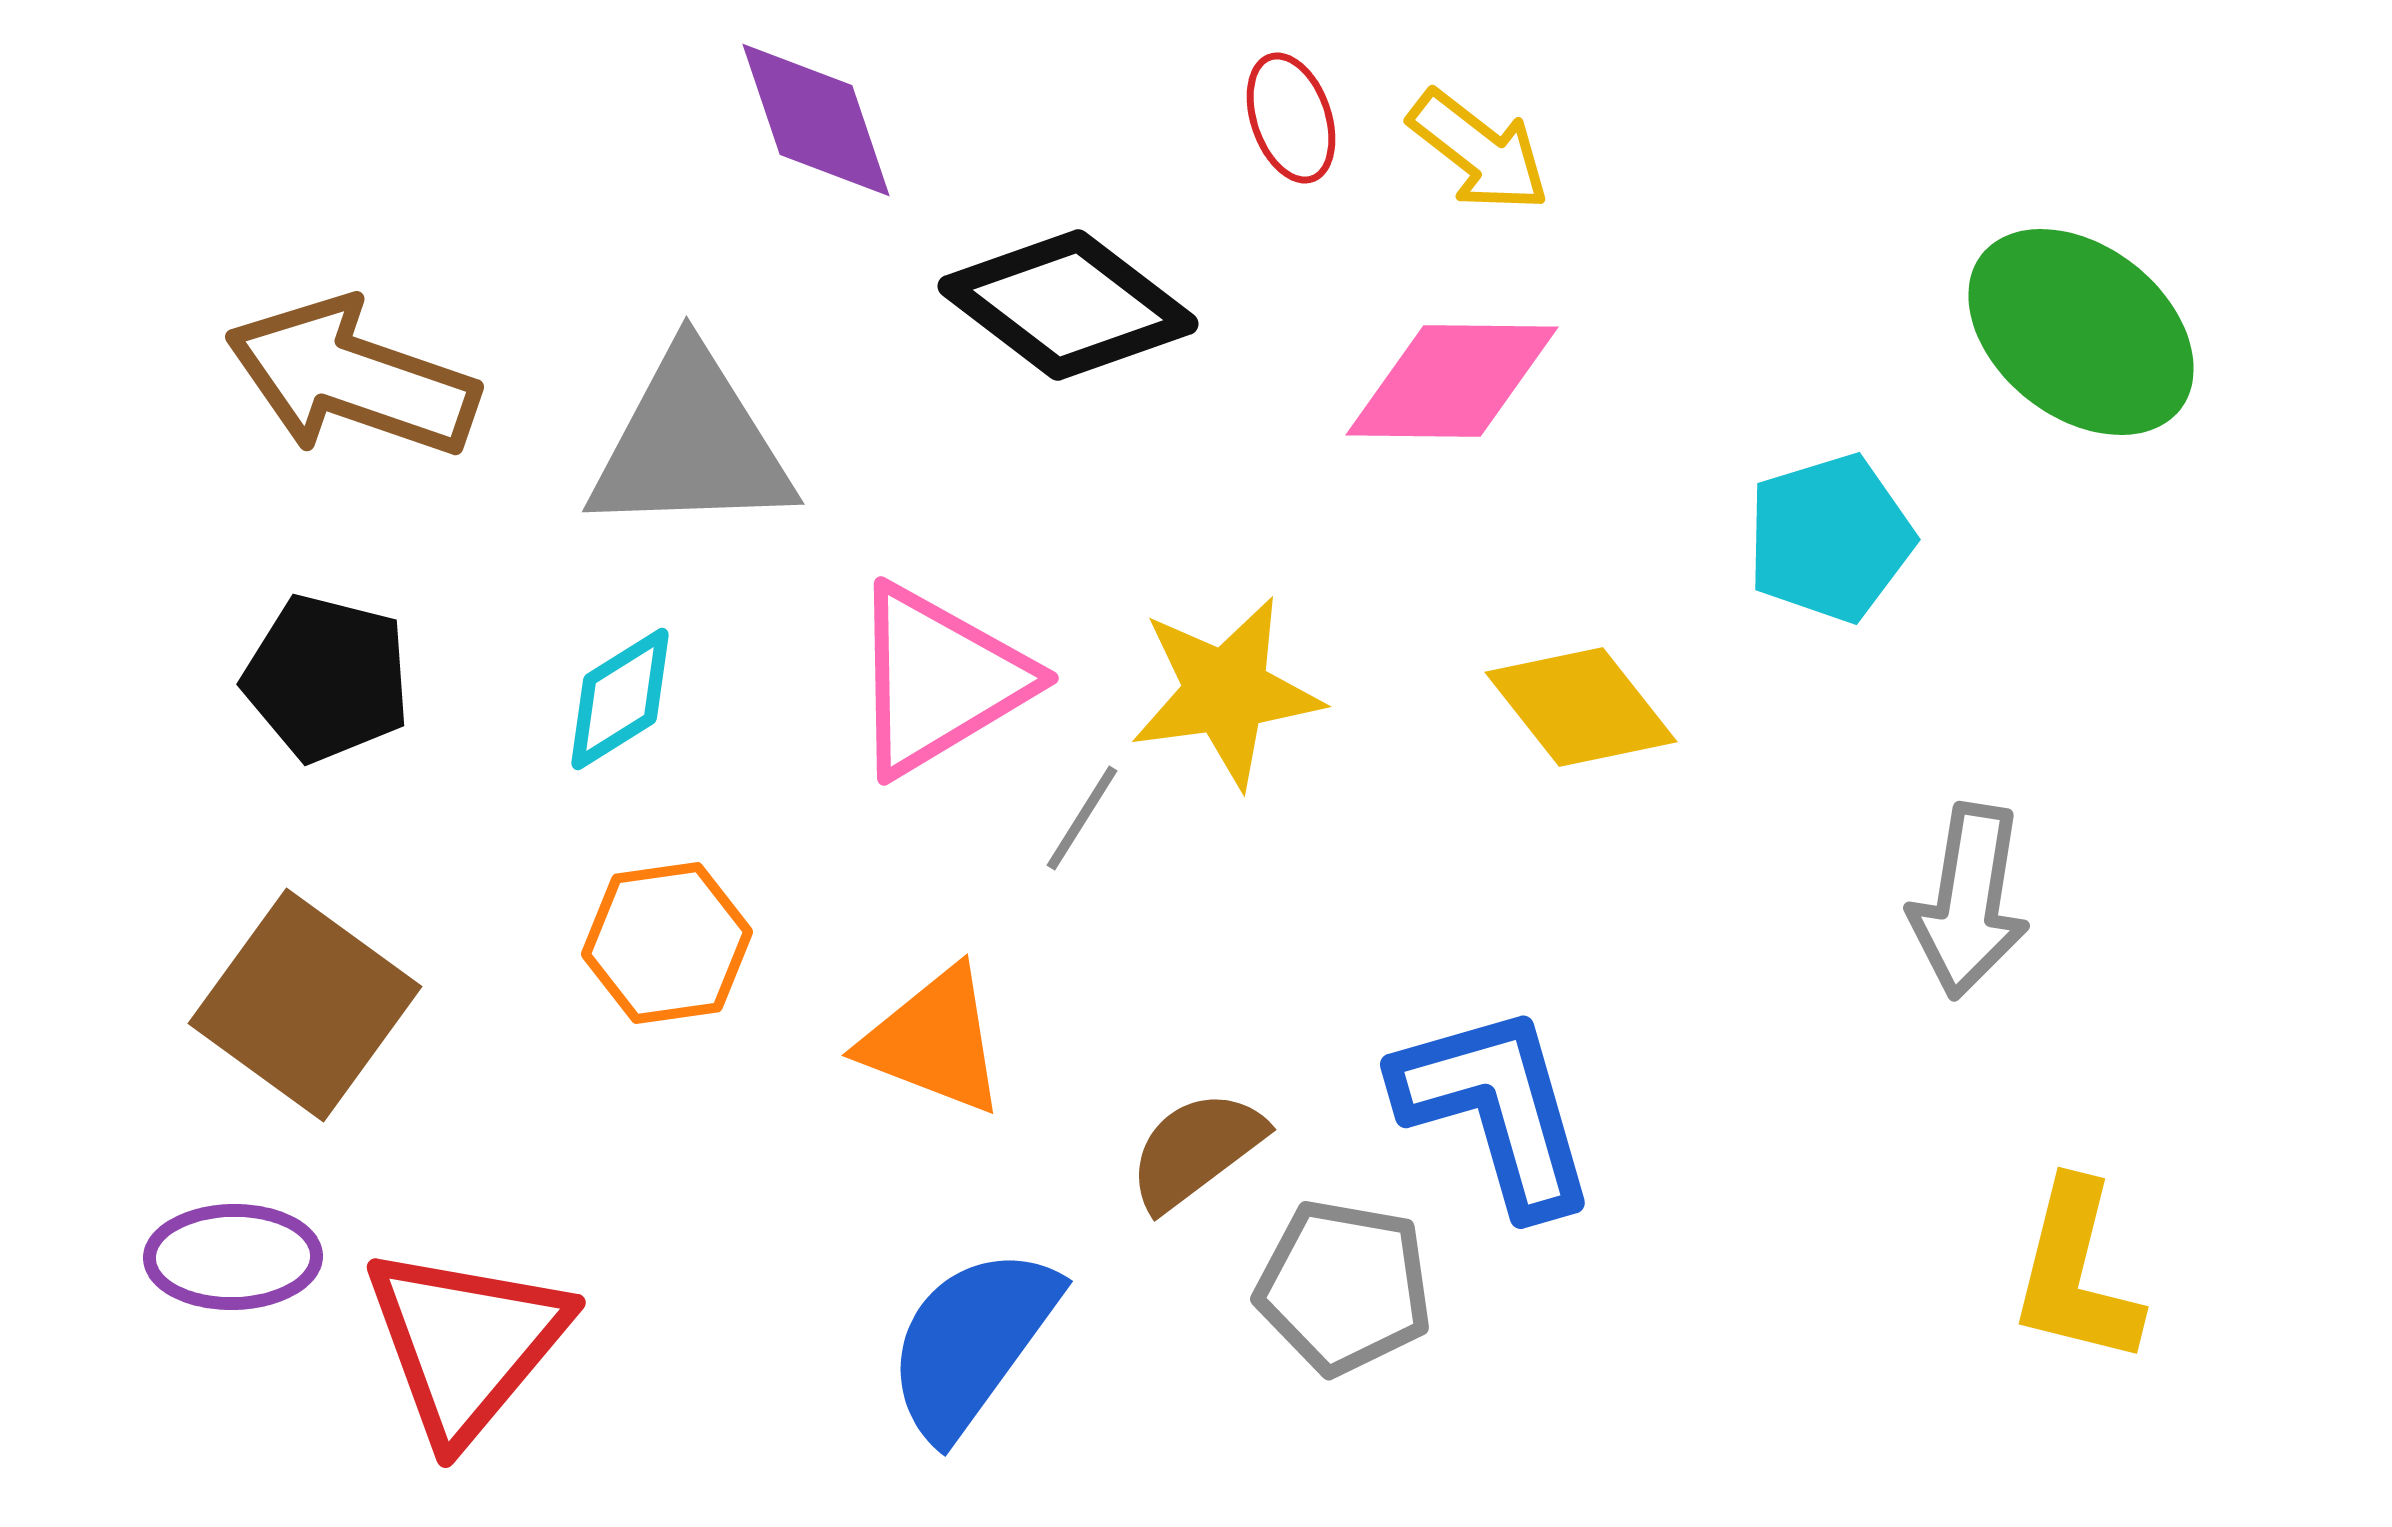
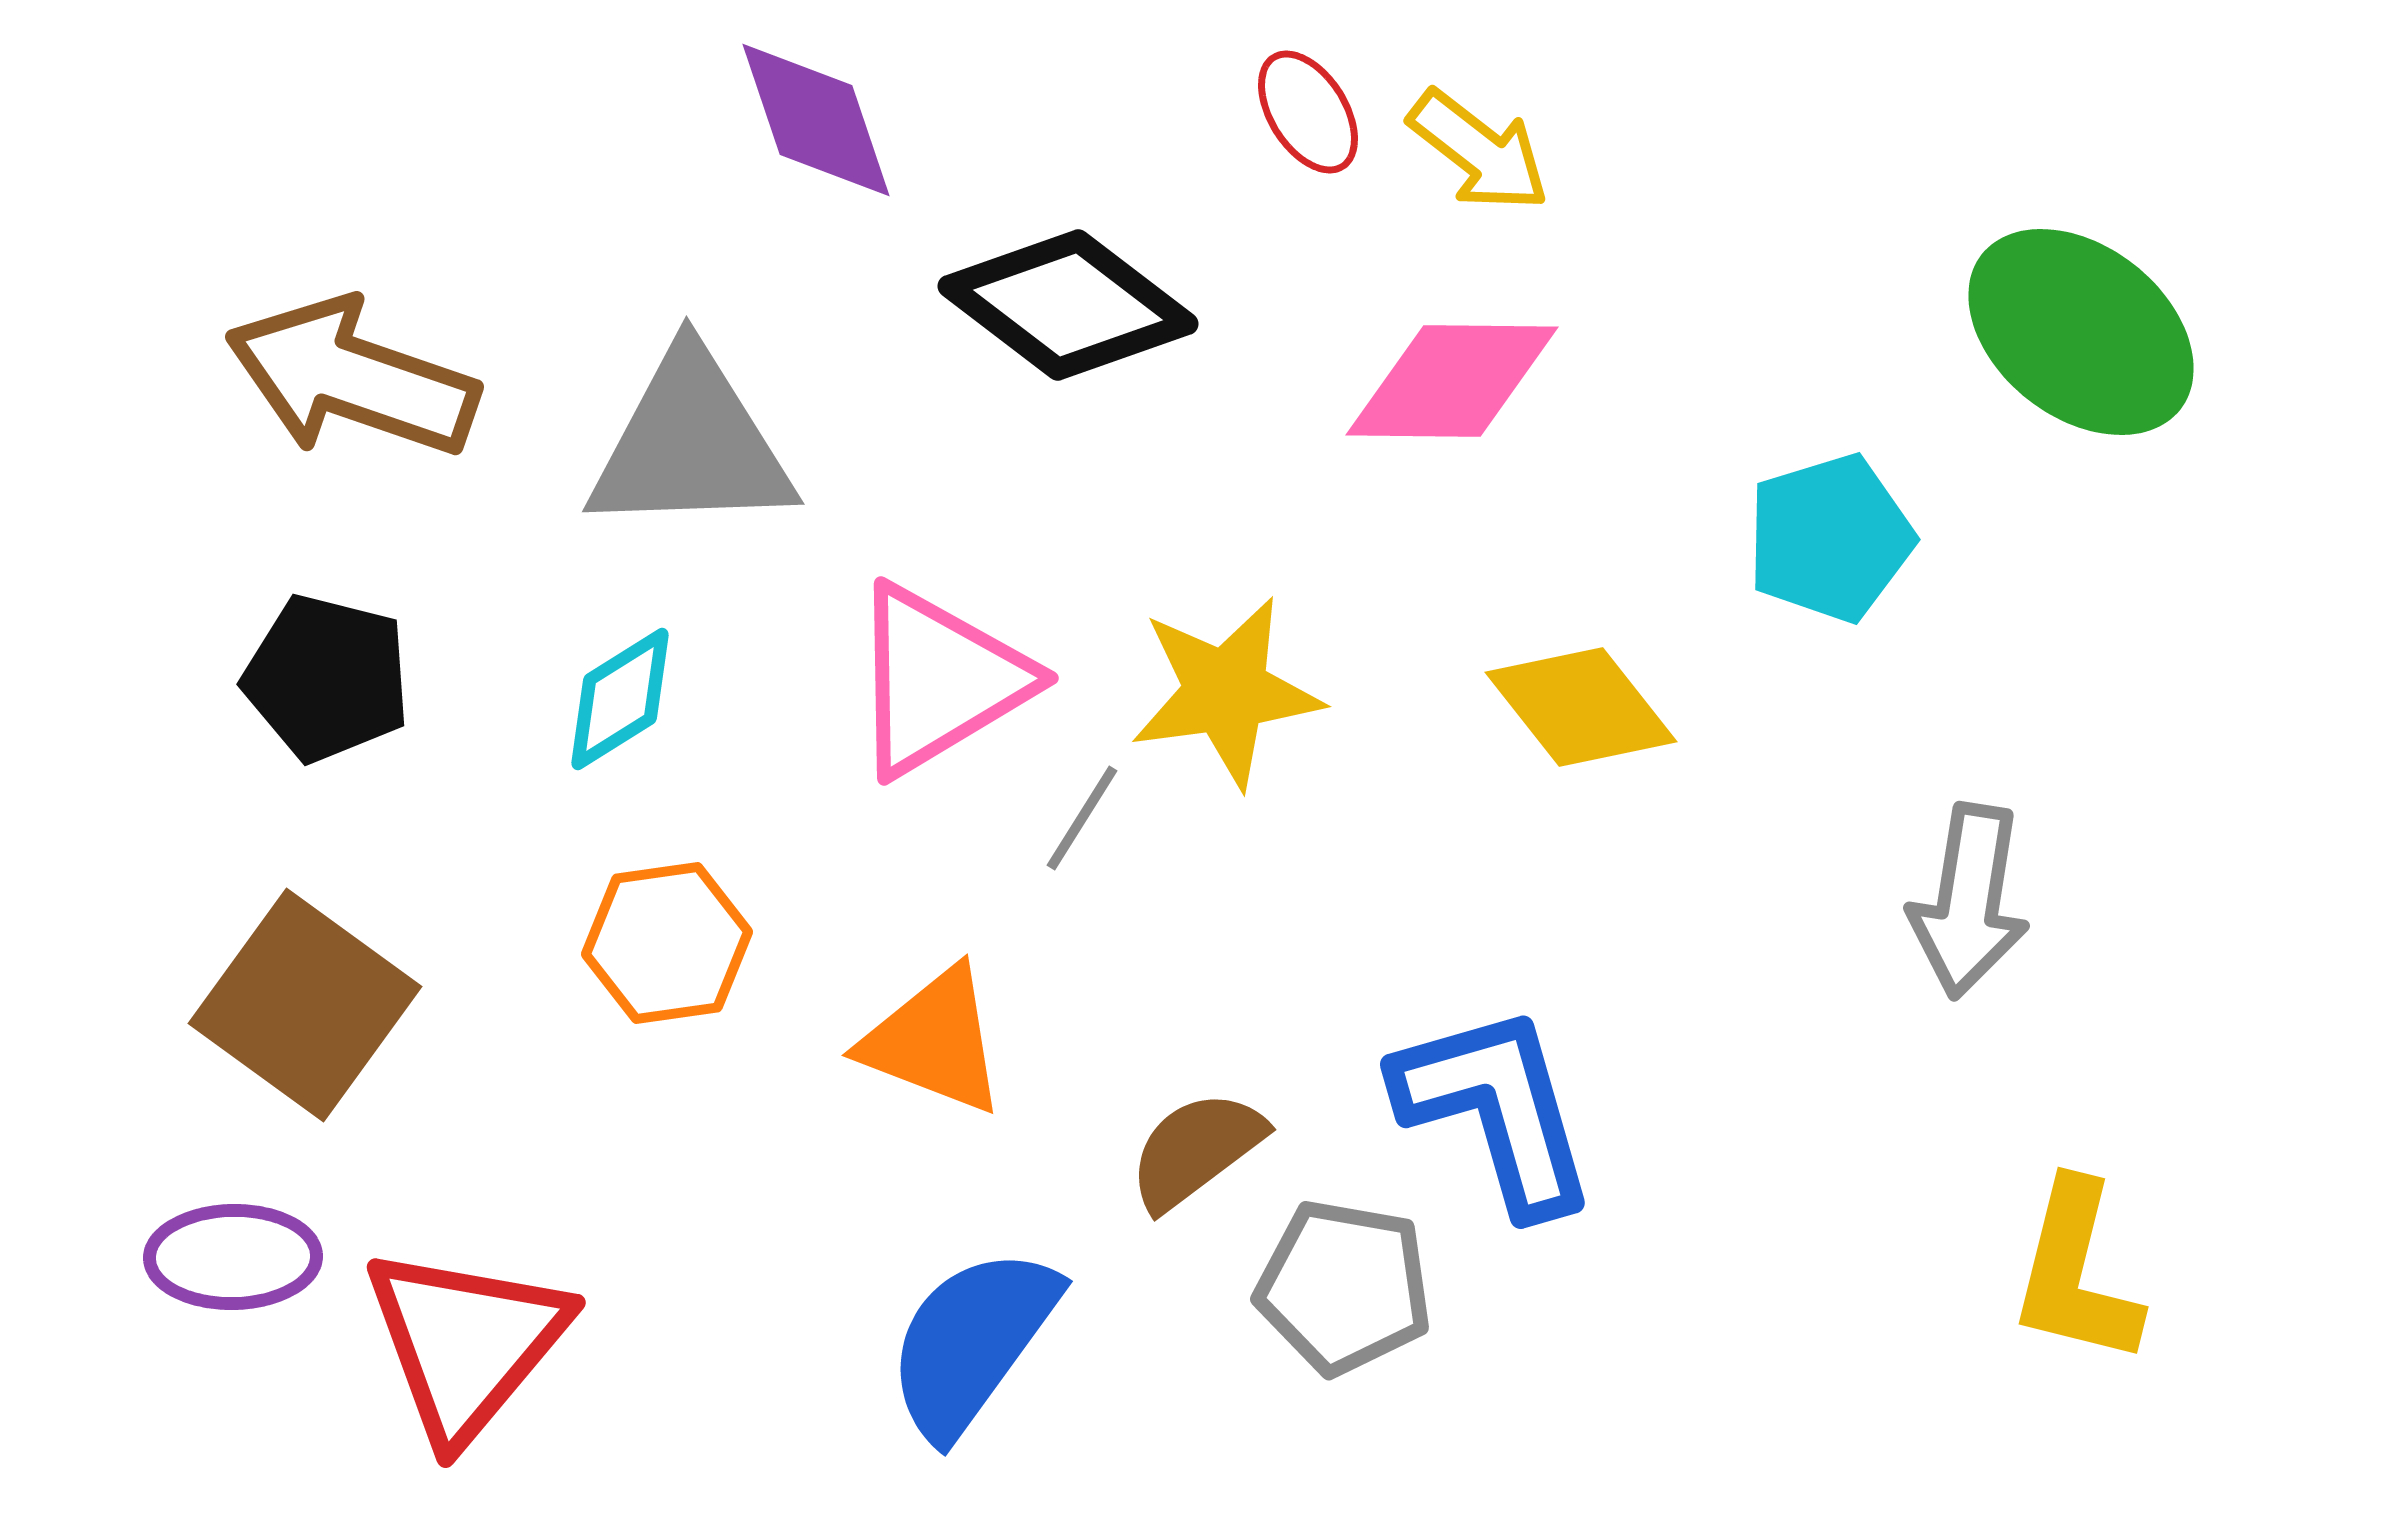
red ellipse: moved 17 px right, 6 px up; rotated 13 degrees counterclockwise
